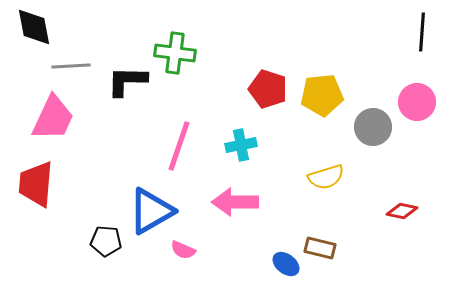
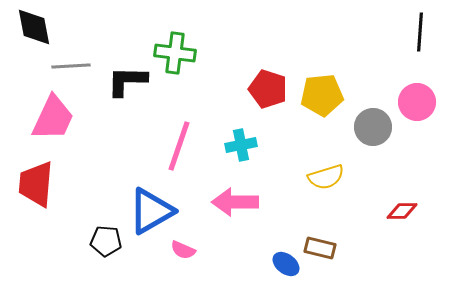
black line: moved 2 px left
red diamond: rotated 12 degrees counterclockwise
